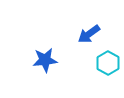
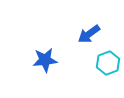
cyan hexagon: rotated 10 degrees clockwise
